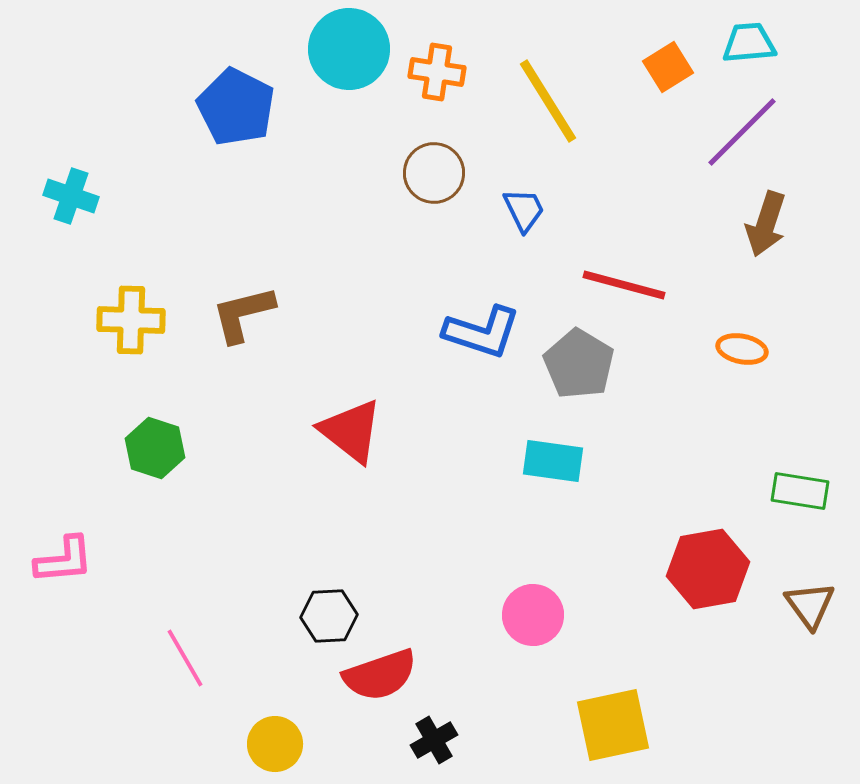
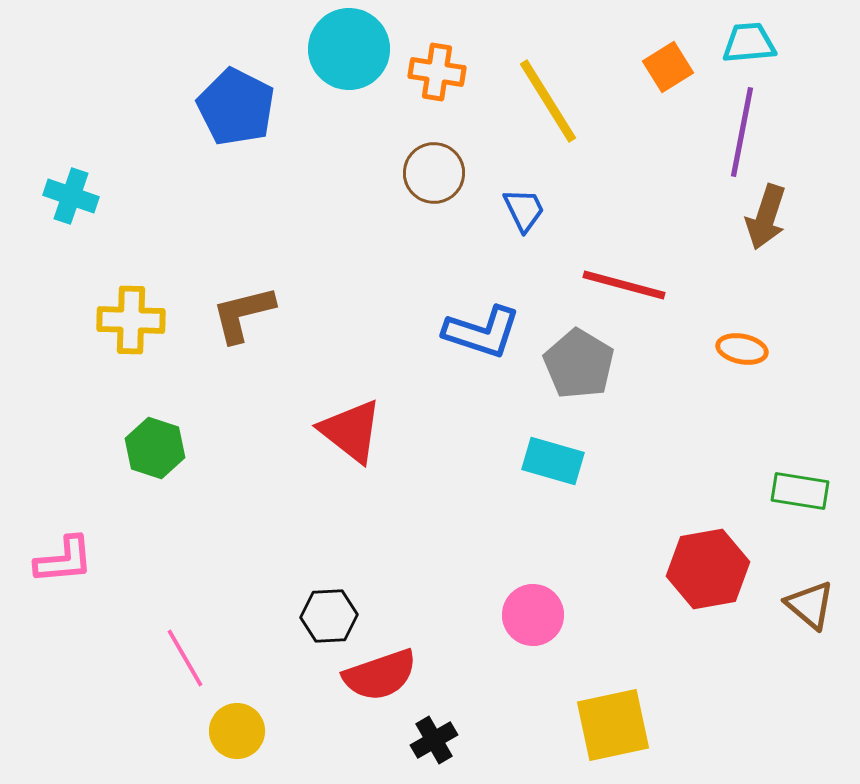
purple line: rotated 34 degrees counterclockwise
brown arrow: moved 7 px up
cyan rectangle: rotated 8 degrees clockwise
brown triangle: rotated 14 degrees counterclockwise
yellow circle: moved 38 px left, 13 px up
